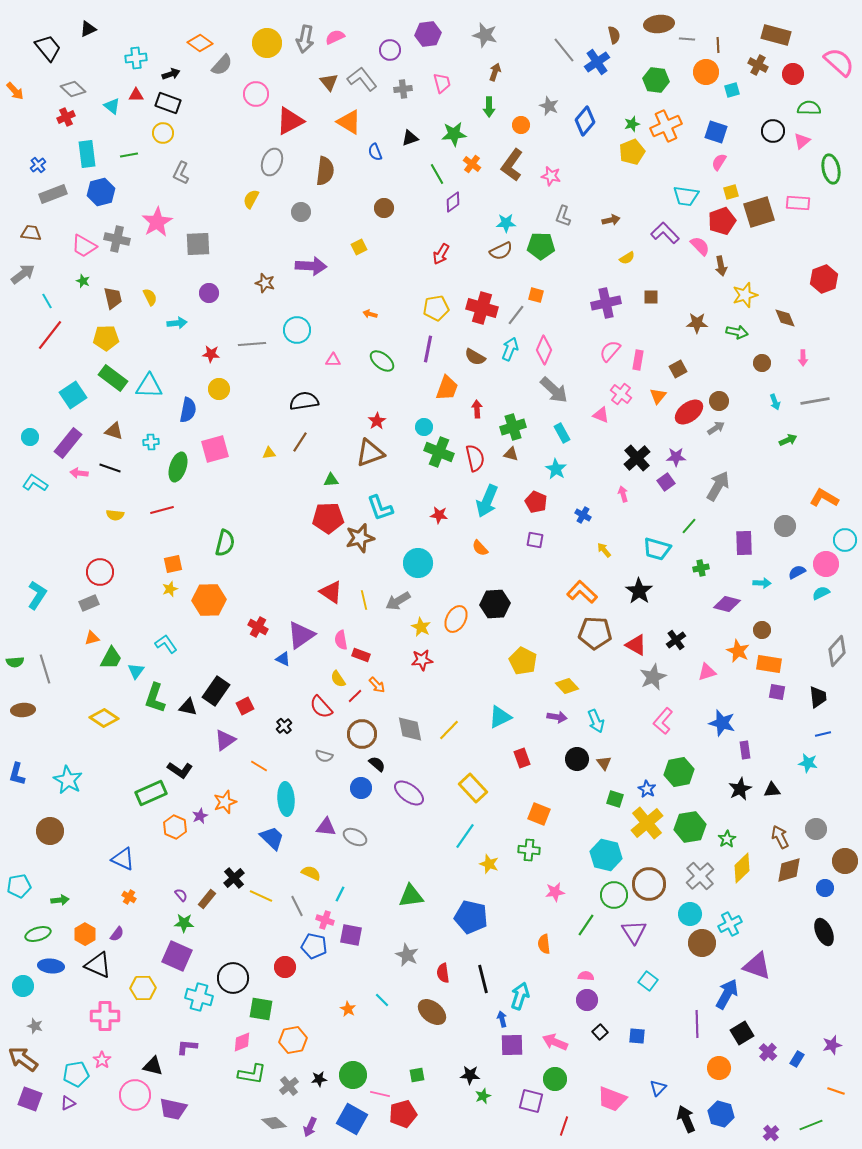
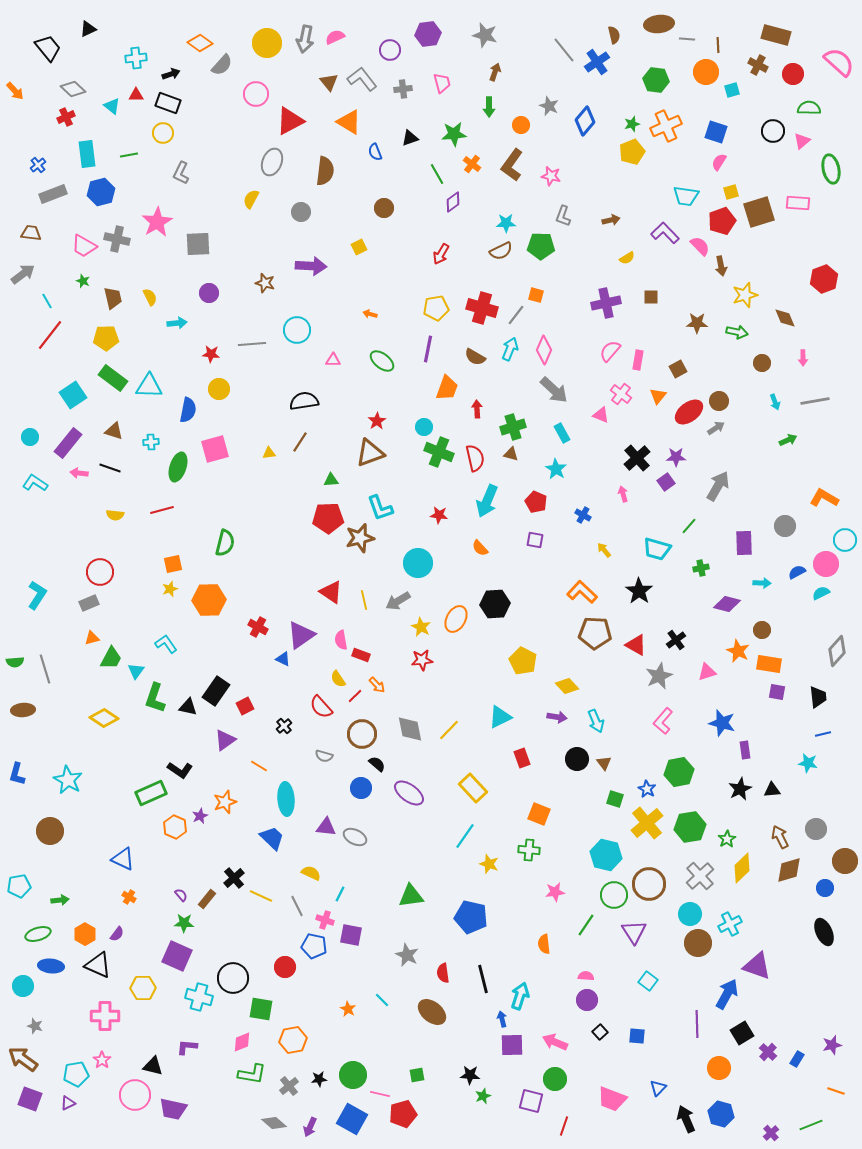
gray star at (653, 677): moved 6 px right, 1 px up
brown circle at (702, 943): moved 4 px left
